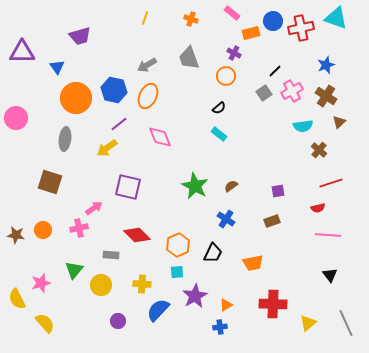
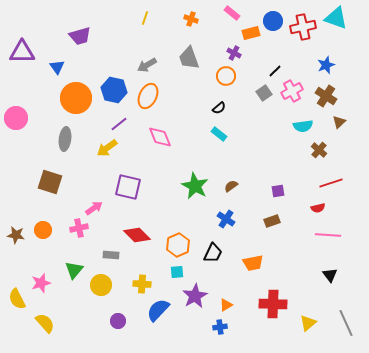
red cross at (301, 28): moved 2 px right, 1 px up
